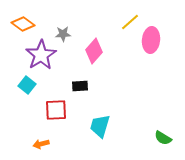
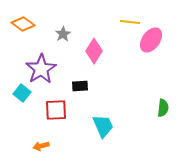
yellow line: rotated 48 degrees clockwise
gray star: rotated 28 degrees counterclockwise
pink ellipse: rotated 30 degrees clockwise
pink diamond: rotated 10 degrees counterclockwise
purple star: moved 14 px down
cyan square: moved 5 px left, 8 px down
cyan trapezoid: moved 3 px right; rotated 140 degrees clockwise
green semicircle: moved 30 px up; rotated 114 degrees counterclockwise
orange arrow: moved 2 px down
